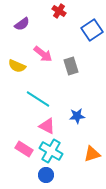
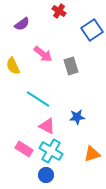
yellow semicircle: moved 4 px left; rotated 42 degrees clockwise
blue star: moved 1 px down
